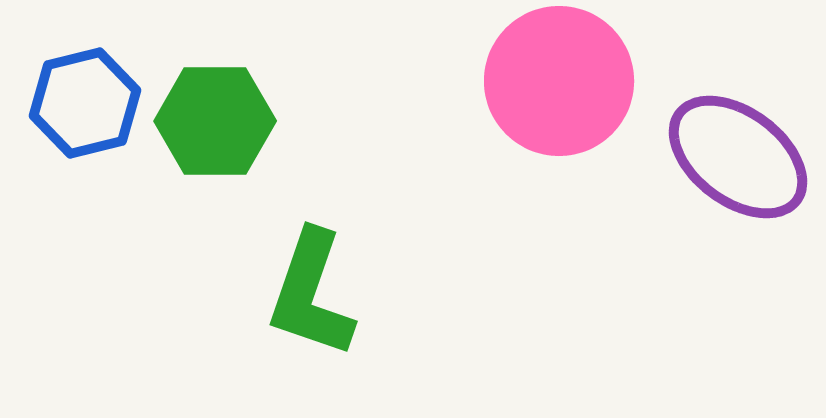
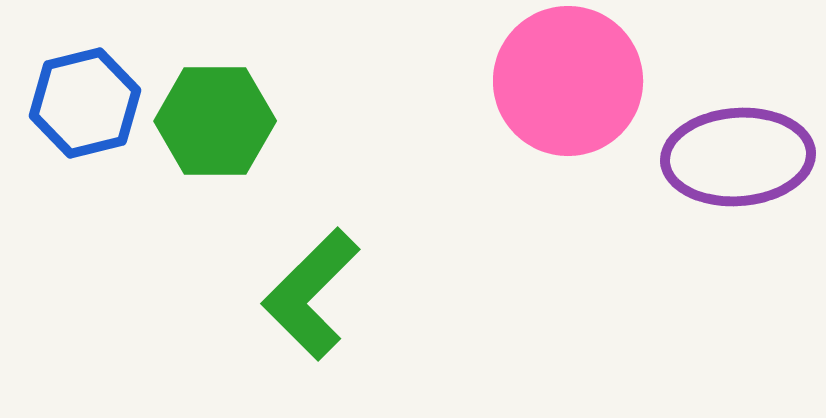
pink circle: moved 9 px right
purple ellipse: rotated 41 degrees counterclockwise
green L-shape: rotated 26 degrees clockwise
